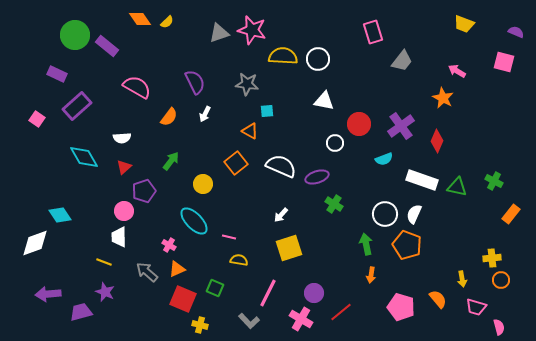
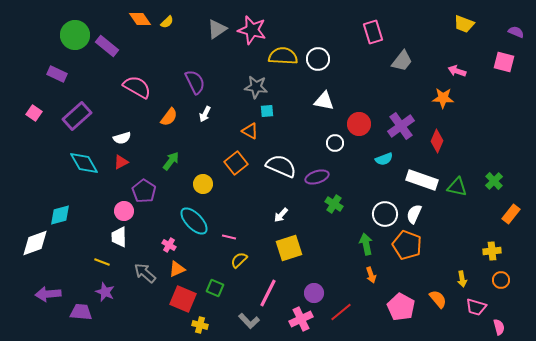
gray triangle at (219, 33): moved 2 px left, 4 px up; rotated 15 degrees counterclockwise
pink arrow at (457, 71): rotated 12 degrees counterclockwise
gray star at (247, 84): moved 9 px right, 3 px down
orange star at (443, 98): rotated 25 degrees counterclockwise
purple rectangle at (77, 106): moved 10 px down
pink square at (37, 119): moved 3 px left, 6 px up
white semicircle at (122, 138): rotated 12 degrees counterclockwise
cyan diamond at (84, 157): moved 6 px down
red triangle at (124, 167): moved 3 px left, 5 px up; rotated 14 degrees clockwise
green cross at (494, 181): rotated 18 degrees clockwise
purple pentagon at (144, 191): rotated 20 degrees counterclockwise
cyan diamond at (60, 215): rotated 70 degrees counterclockwise
yellow cross at (492, 258): moved 7 px up
yellow semicircle at (239, 260): rotated 54 degrees counterclockwise
yellow line at (104, 262): moved 2 px left
gray arrow at (147, 272): moved 2 px left, 1 px down
orange arrow at (371, 275): rotated 28 degrees counterclockwise
pink pentagon at (401, 307): rotated 12 degrees clockwise
purple trapezoid at (81, 312): rotated 20 degrees clockwise
pink cross at (301, 319): rotated 35 degrees clockwise
